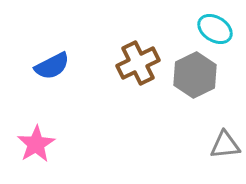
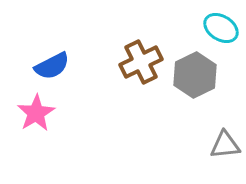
cyan ellipse: moved 6 px right, 1 px up
brown cross: moved 3 px right, 1 px up
pink star: moved 31 px up
